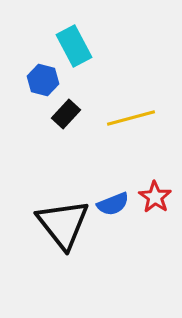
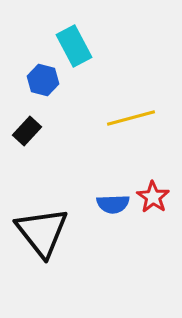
black rectangle: moved 39 px left, 17 px down
red star: moved 2 px left
blue semicircle: rotated 20 degrees clockwise
black triangle: moved 21 px left, 8 px down
